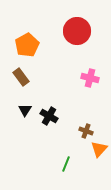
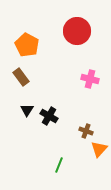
orange pentagon: rotated 15 degrees counterclockwise
pink cross: moved 1 px down
black triangle: moved 2 px right
green line: moved 7 px left, 1 px down
